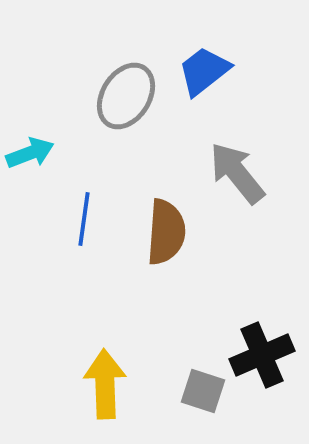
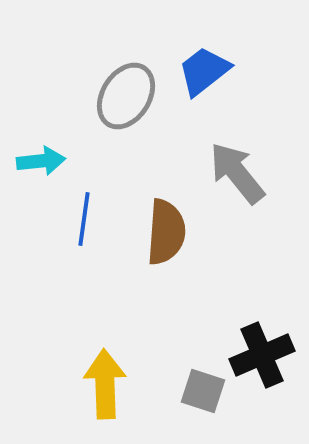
cyan arrow: moved 11 px right, 8 px down; rotated 15 degrees clockwise
